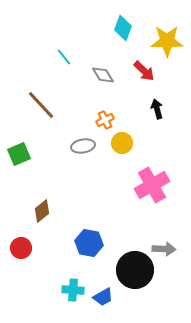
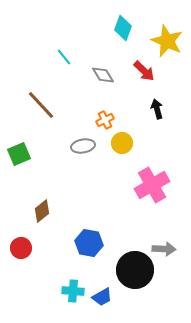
yellow star: rotated 24 degrees clockwise
cyan cross: moved 1 px down
blue trapezoid: moved 1 px left
